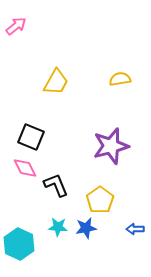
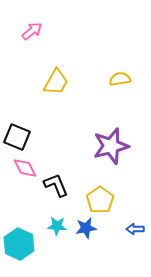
pink arrow: moved 16 px right, 5 px down
black square: moved 14 px left
cyan star: moved 1 px left, 1 px up
